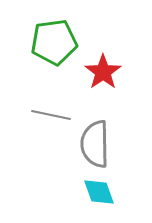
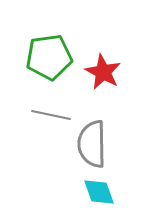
green pentagon: moved 5 px left, 15 px down
red star: rotated 9 degrees counterclockwise
gray semicircle: moved 3 px left
